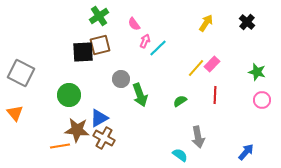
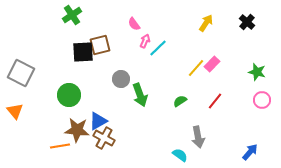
green cross: moved 27 px left, 1 px up
red line: moved 6 px down; rotated 36 degrees clockwise
orange triangle: moved 2 px up
blue triangle: moved 1 px left, 3 px down
blue arrow: moved 4 px right
